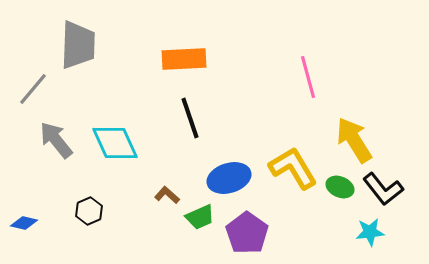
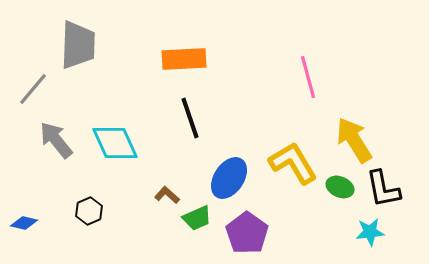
yellow L-shape: moved 5 px up
blue ellipse: rotated 39 degrees counterclockwise
black L-shape: rotated 27 degrees clockwise
green trapezoid: moved 3 px left, 1 px down
